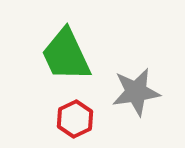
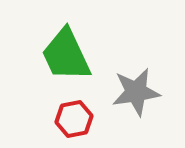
red hexagon: moved 1 px left; rotated 15 degrees clockwise
